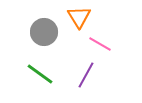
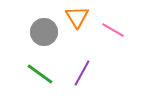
orange triangle: moved 2 px left
pink line: moved 13 px right, 14 px up
purple line: moved 4 px left, 2 px up
